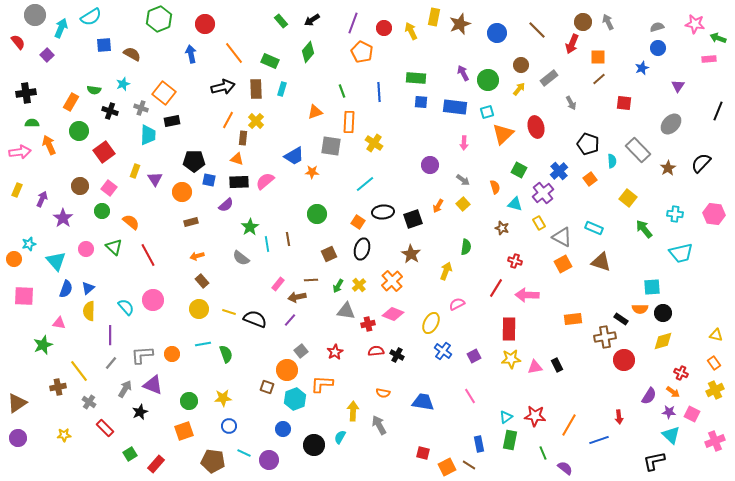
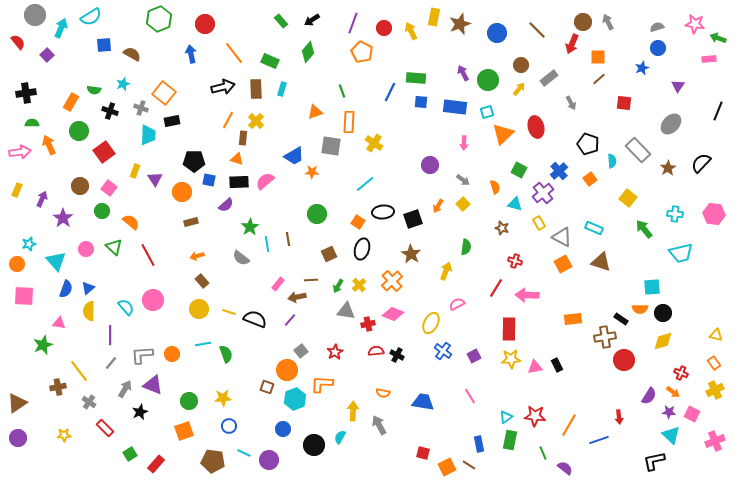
blue line at (379, 92): moved 11 px right; rotated 30 degrees clockwise
orange circle at (14, 259): moved 3 px right, 5 px down
